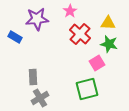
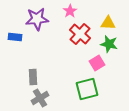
blue rectangle: rotated 24 degrees counterclockwise
